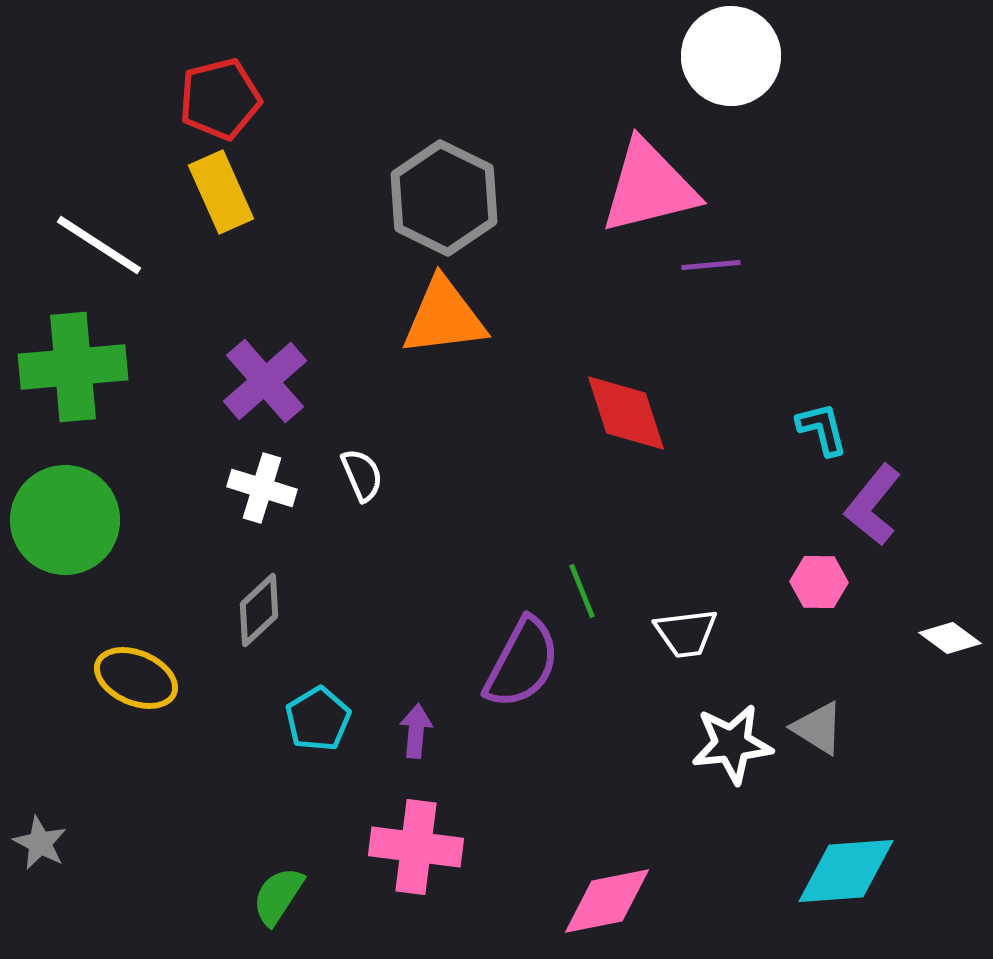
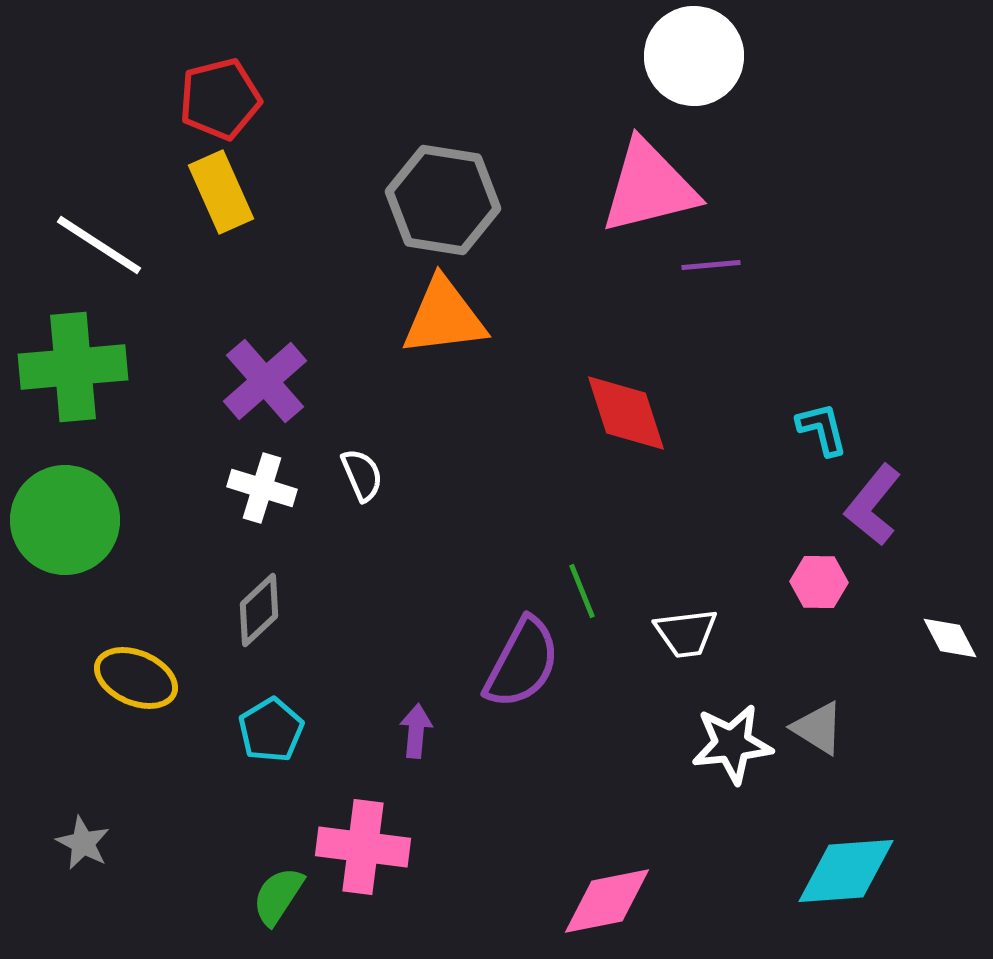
white circle: moved 37 px left
gray hexagon: moved 1 px left, 2 px down; rotated 17 degrees counterclockwise
white diamond: rotated 26 degrees clockwise
cyan pentagon: moved 47 px left, 11 px down
gray star: moved 43 px right
pink cross: moved 53 px left
